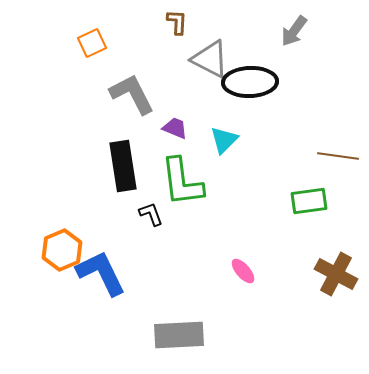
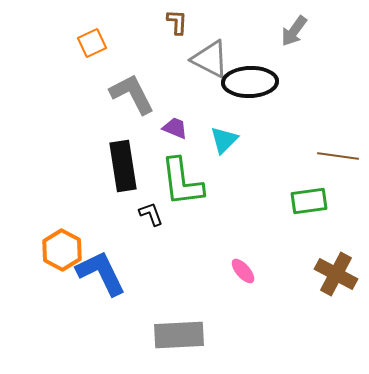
orange hexagon: rotated 9 degrees counterclockwise
